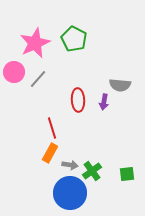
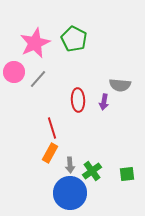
gray arrow: rotated 77 degrees clockwise
